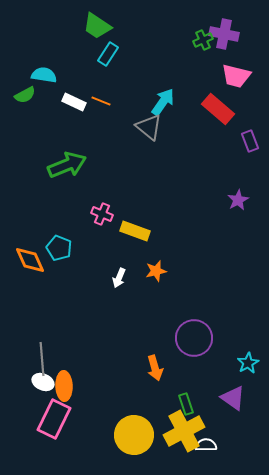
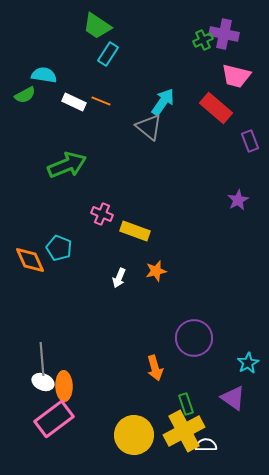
red rectangle: moved 2 px left, 1 px up
pink rectangle: rotated 27 degrees clockwise
